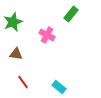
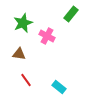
green star: moved 10 px right, 1 px down
pink cross: moved 1 px down
brown triangle: moved 3 px right
red line: moved 3 px right, 2 px up
